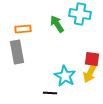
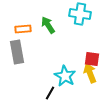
green arrow: moved 9 px left, 1 px down
yellow arrow: rotated 132 degrees clockwise
black line: rotated 64 degrees counterclockwise
